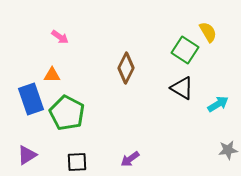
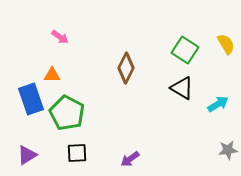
yellow semicircle: moved 18 px right, 12 px down
black square: moved 9 px up
